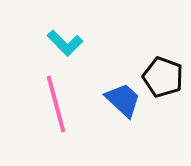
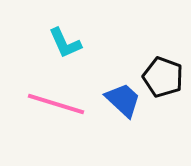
cyan L-shape: rotated 21 degrees clockwise
pink line: rotated 58 degrees counterclockwise
